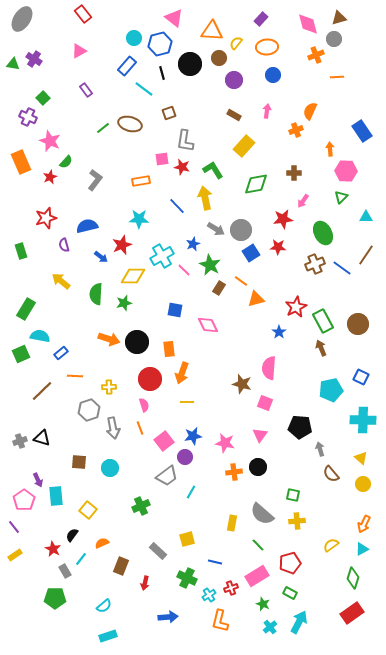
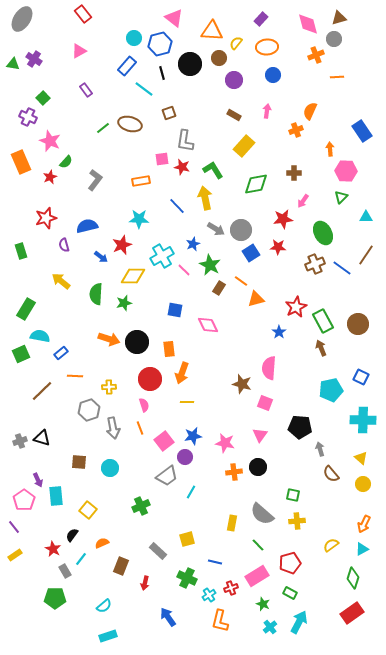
blue arrow at (168, 617): rotated 120 degrees counterclockwise
